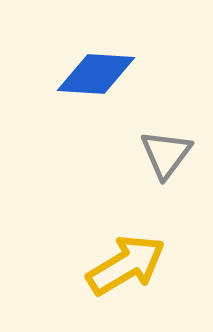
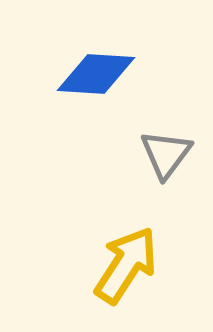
yellow arrow: rotated 26 degrees counterclockwise
